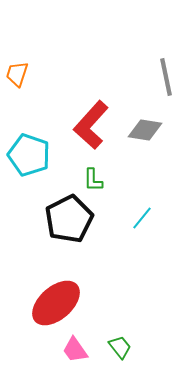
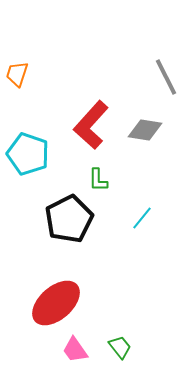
gray line: rotated 15 degrees counterclockwise
cyan pentagon: moved 1 px left, 1 px up
green L-shape: moved 5 px right
